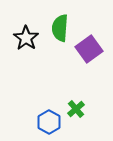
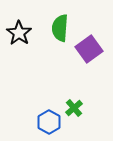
black star: moved 7 px left, 5 px up
green cross: moved 2 px left, 1 px up
